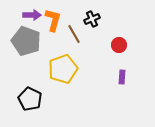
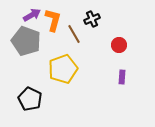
purple arrow: rotated 30 degrees counterclockwise
